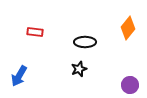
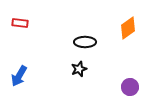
orange diamond: rotated 15 degrees clockwise
red rectangle: moved 15 px left, 9 px up
purple circle: moved 2 px down
